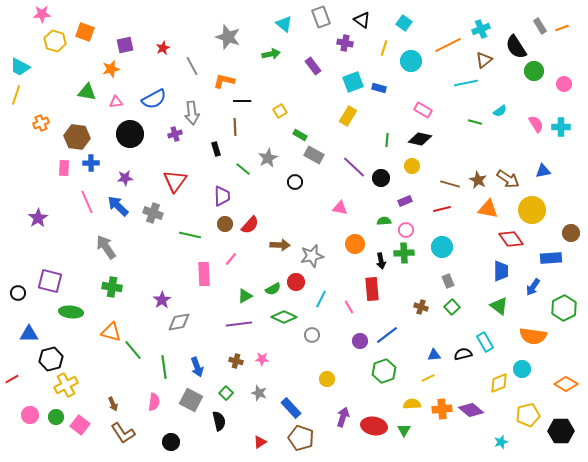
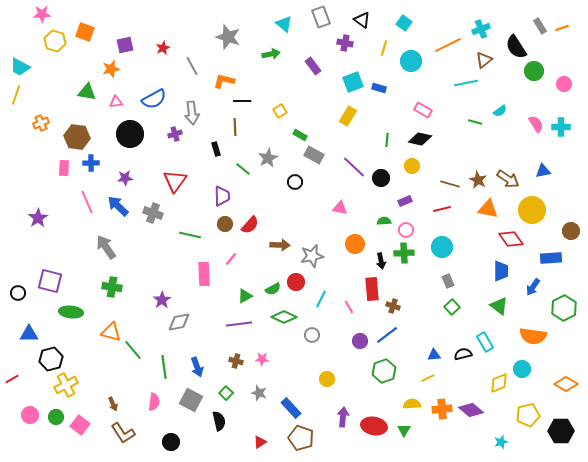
brown circle at (571, 233): moved 2 px up
brown cross at (421, 307): moved 28 px left, 1 px up
purple arrow at (343, 417): rotated 12 degrees counterclockwise
